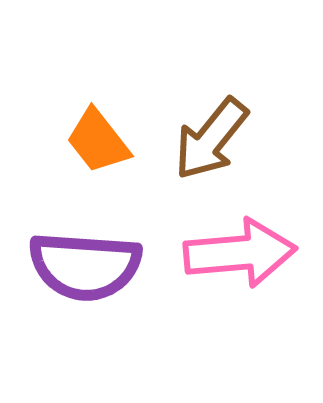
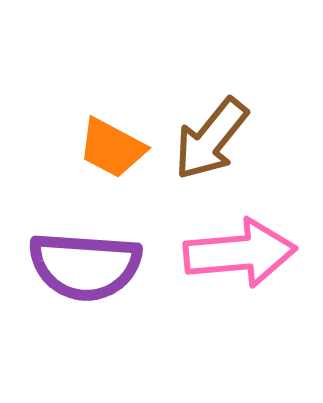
orange trapezoid: moved 14 px right, 7 px down; rotated 24 degrees counterclockwise
